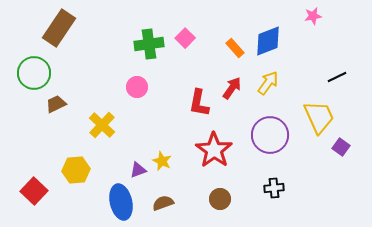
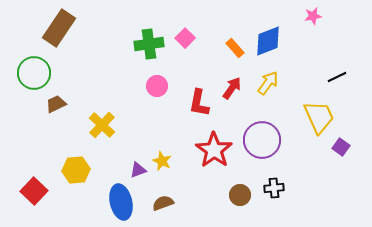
pink circle: moved 20 px right, 1 px up
purple circle: moved 8 px left, 5 px down
brown circle: moved 20 px right, 4 px up
